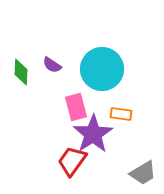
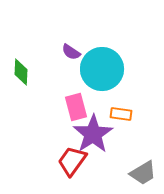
purple semicircle: moved 19 px right, 13 px up
